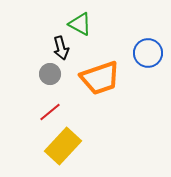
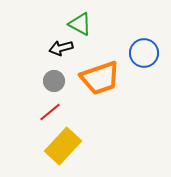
black arrow: rotated 90 degrees clockwise
blue circle: moved 4 px left
gray circle: moved 4 px right, 7 px down
